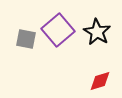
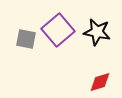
black star: rotated 20 degrees counterclockwise
red diamond: moved 1 px down
